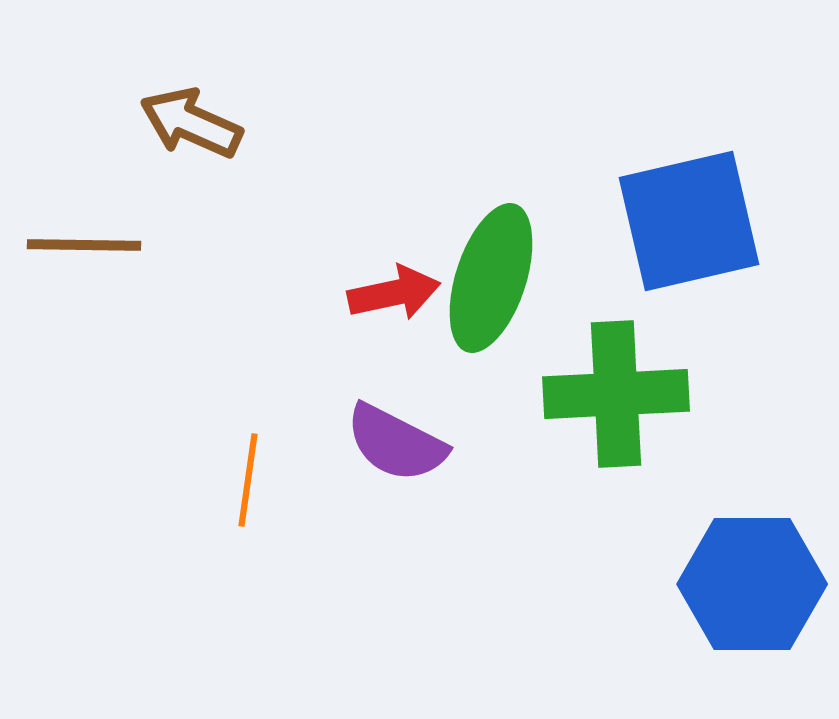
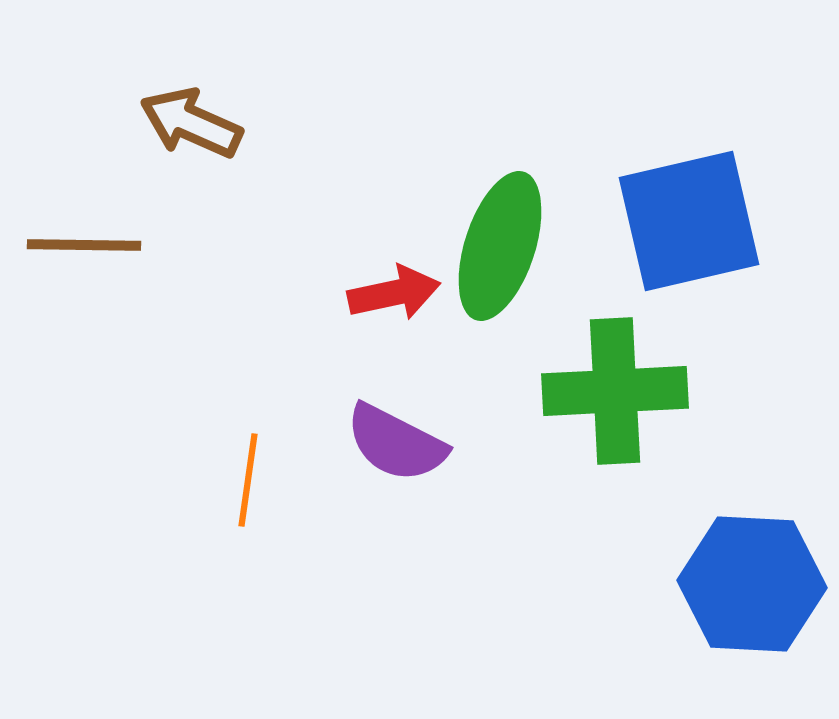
green ellipse: moved 9 px right, 32 px up
green cross: moved 1 px left, 3 px up
blue hexagon: rotated 3 degrees clockwise
